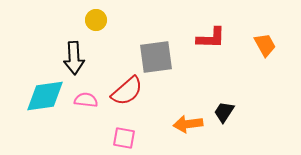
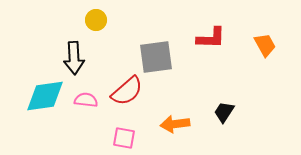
orange arrow: moved 13 px left
